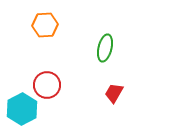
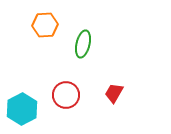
green ellipse: moved 22 px left, 4 px up
red circle: moved 19 px right, 10 px down
